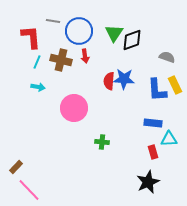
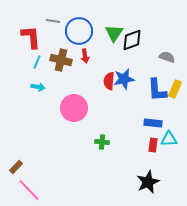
blue star: rotated 15 degrees counterclockwise
yellow rectangle: moved 4 px down; rotated 48 degrees clockwise
red rectangle: moved 7 px up; rotated 24 degrees clockwise
